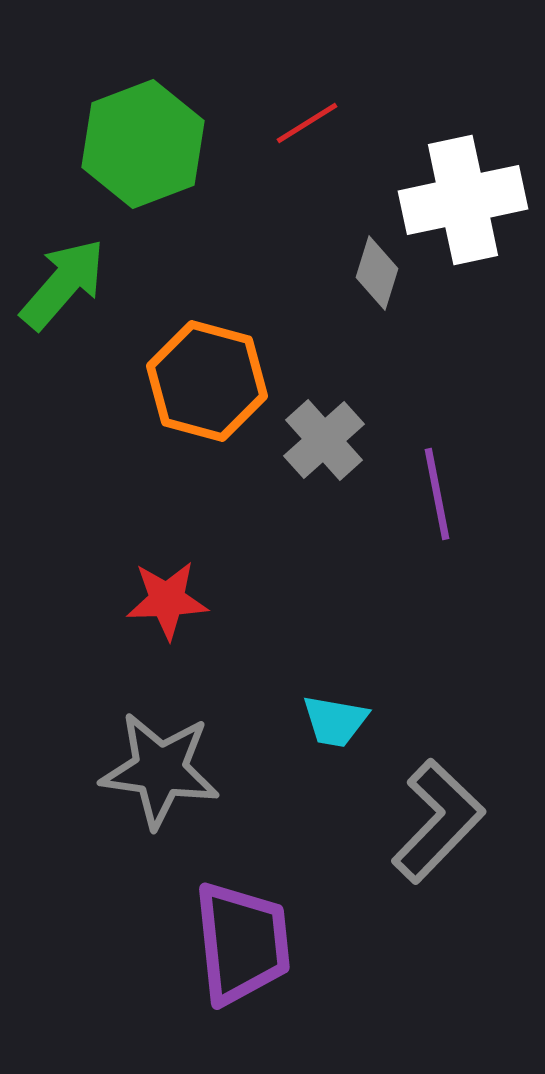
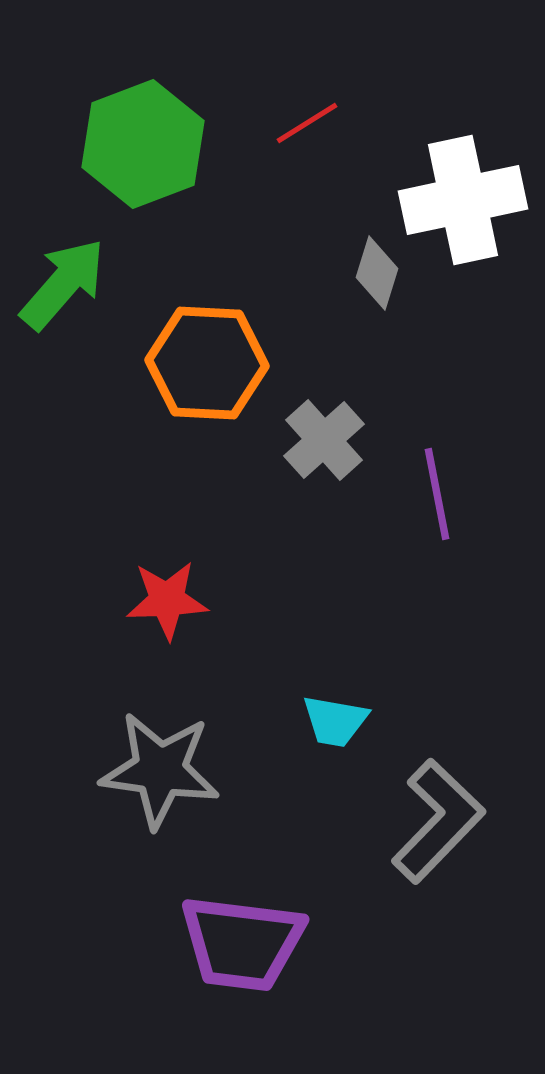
orange hexagon: moved 18 px up; rotated 12 degrees counterclockwise
purple trapezoid: rotated 103 degrees clockwise
